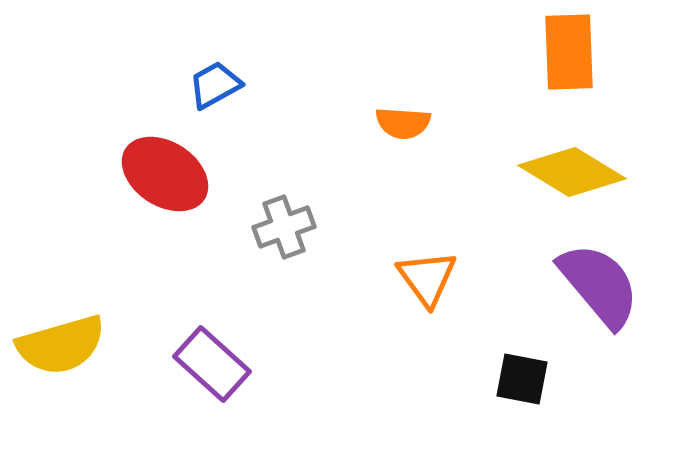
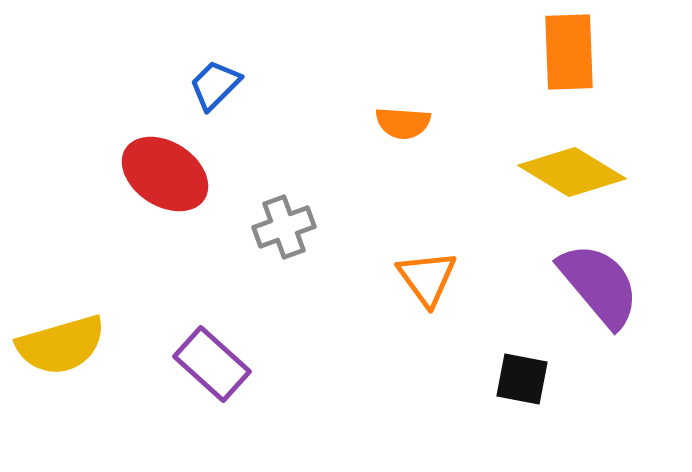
blue trapezoid: rotated 16 degrees counterclockwise
